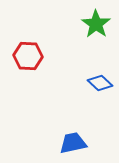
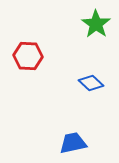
blue diamond: moved 9 px left
